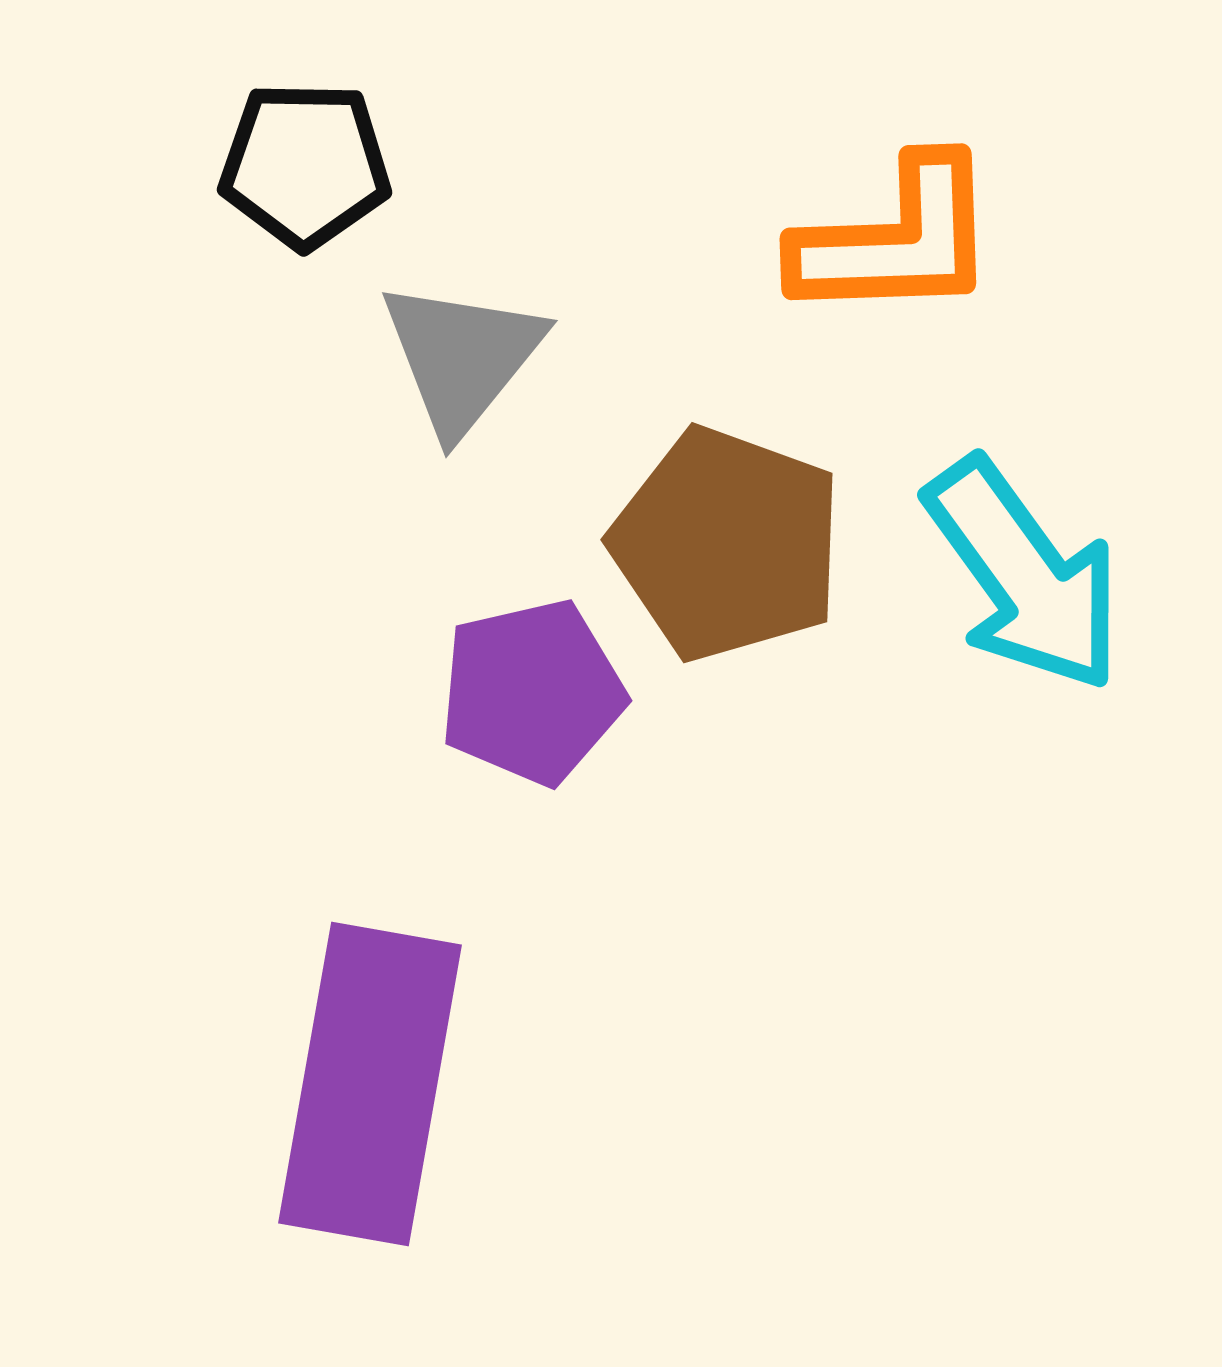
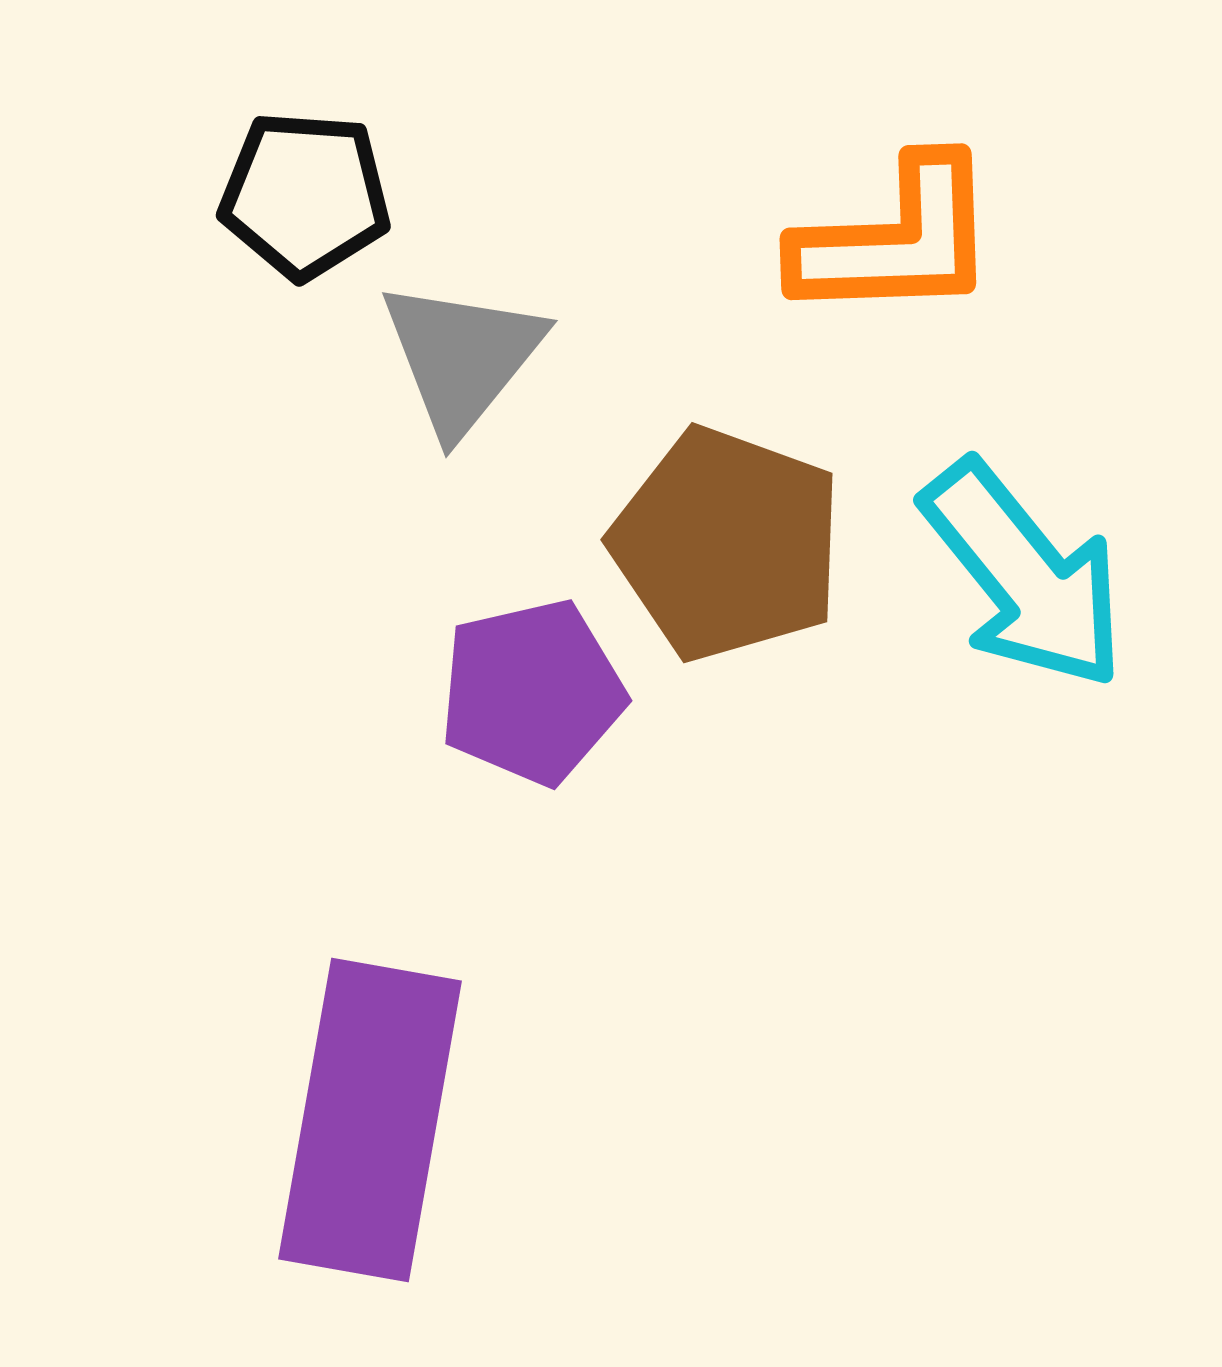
black pentagon: moved 30 px down; rotated 3 degrees clockwise
cyan arrow: rotated 3 degrees counterclockwise
purple rectangle: moved 36 px down
